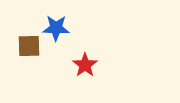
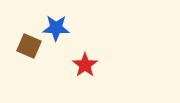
brown square: rotated 25 degrees clockwise
